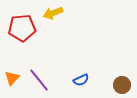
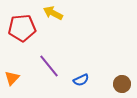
yellow arrow: rotated 48 degrees clockwise
purple line: moved 10 px right, 14 px up
brown circle: moved 1 px up
